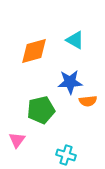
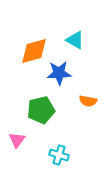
blue star: moved 11 px left, 9 px up
orange semicircle: rotated 18 degrees clockwise
cyan cross: moved 7 px left
